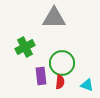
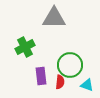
green circle: moved 8 px right, 2 px down
